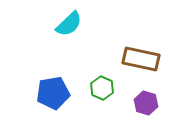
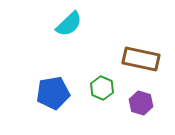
purple hexagon: moved 5 px left
